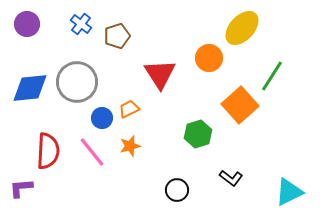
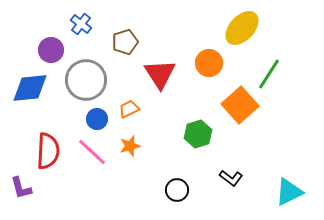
purple circle: moved 24 px right, 26 px down
brown pentagon: moved 8 px right, 6 px down
orange circle: moved 5 px down
green line: moved 3 px left, 2 px up
gray circle: moved 9 px right, 2 px up
blue circle: moved 5 px left, 1 px down
pink line: rotated 8 degrees counterclockwise
purple L-shape: rotated 100 degrees counterclockwise
